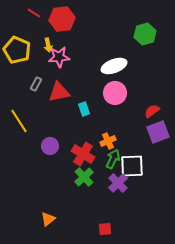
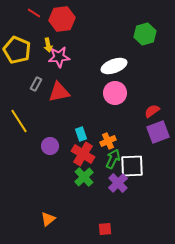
cyan rectangle: moved 3 px left, 25 px down
